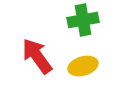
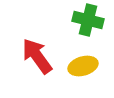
green cross: moved 5 px right; rotated 24 degrees clockwise
